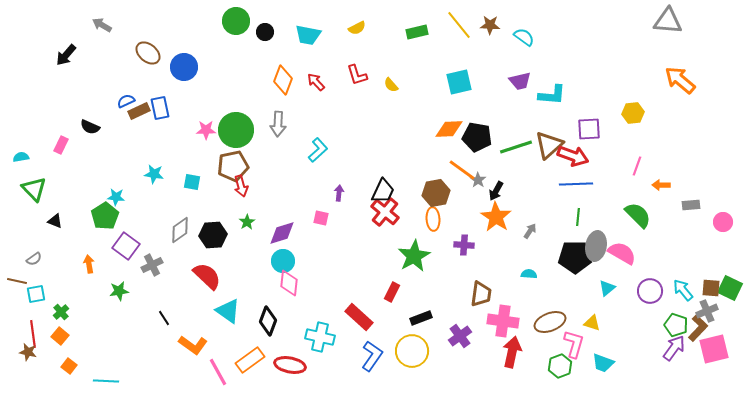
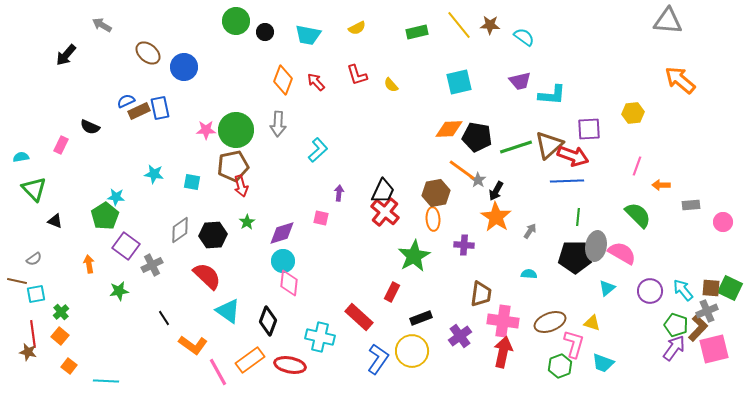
blue line at (576, 184): moved 9 px left, 3 px up
red arrow at (512, 352): moved 9 px left
blue L-shape at (372, 356): moved 6 px right, 3 px down
